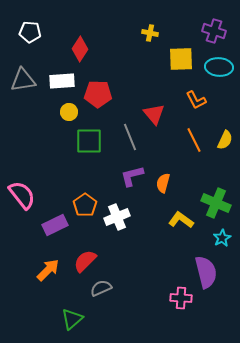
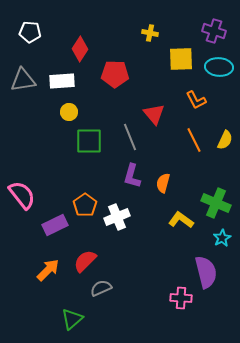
red pentagon: moved 17 px right, 20 px up
purple L-shape: rotated 60 degrees counterclockwise
